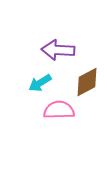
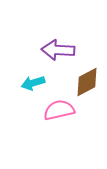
cyan arrow: moved 7 px left; rotated 15 degrees clockwise
pink semicircle: rotated 12 degrees counterclockwise
